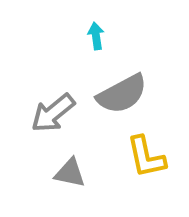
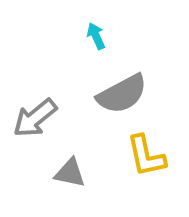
cyan arrow: rotated 16 degrees counterclockwise
gray arrow: moved 18 px left, 5 px down
yellow L-shape: moved 1 px up
